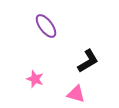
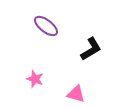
purple ellipse: rotated 15 degrees counterclockwise
black L-shape: moved 3 px right, 12 px up
